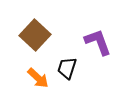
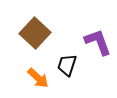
brown square: moved 2 px up
black trapezoid: moved 3 px up
